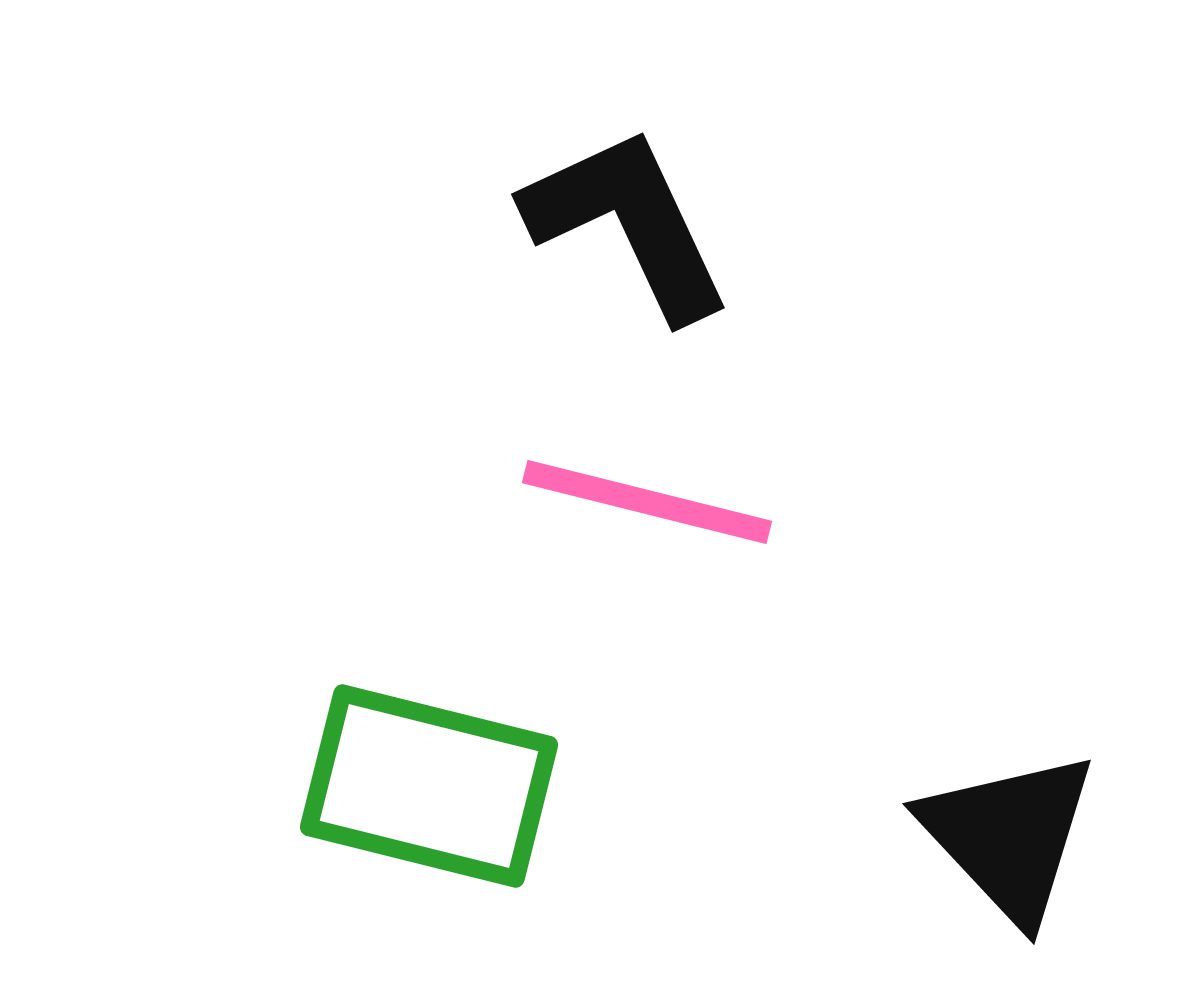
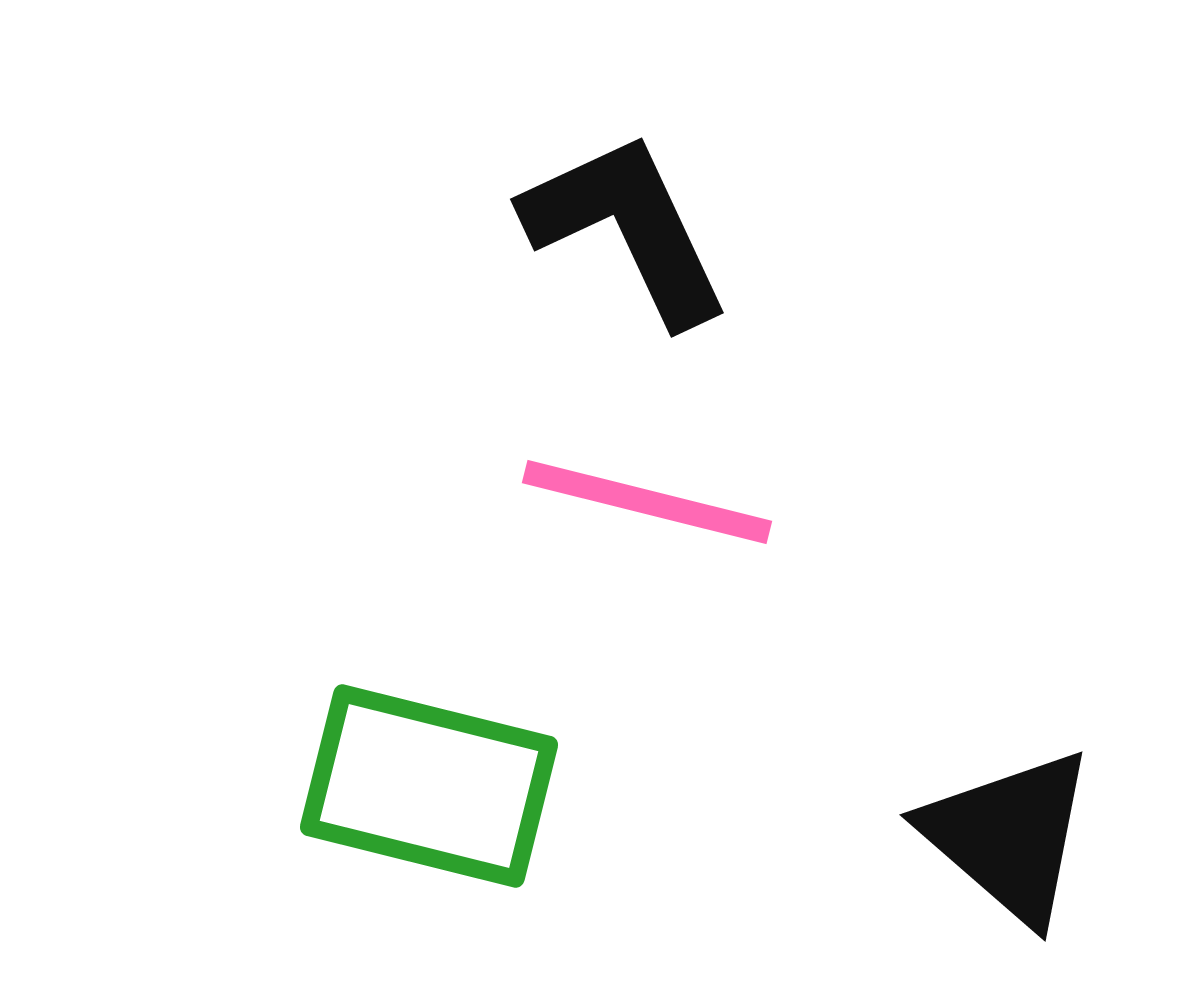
black L-shape: moved 1 px left, 5 px down
black triangle: rotated 6 degrees counterclockwise
